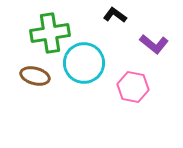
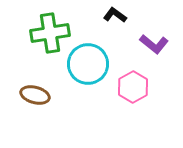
cyan circle: moved 4 px right, 1 px down
brown ellipse: moved 19 px down
pink hexagon: rotated 20 degrees clockwise
